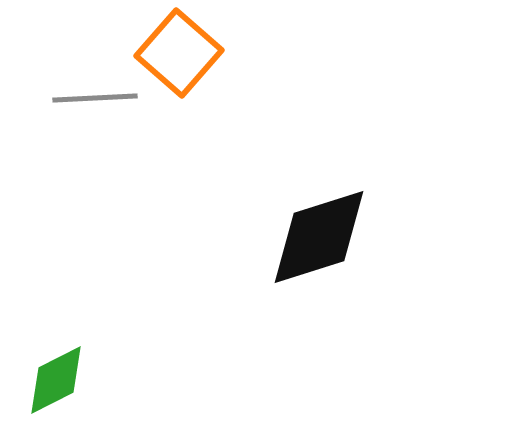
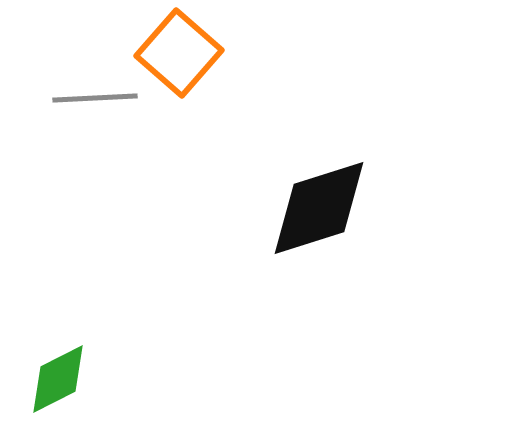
black diamond: moved 29 px up
green diamond: moved 2 px right, 1 px up
